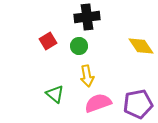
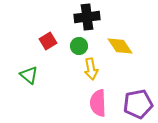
yellow diamond: moved 21 px left
yellow arrow: moved 4 px right, 7 px up
green triangle: moved 26 px left, 19 px up
pink semicircle: rotated 72 degrees counterclockwise
